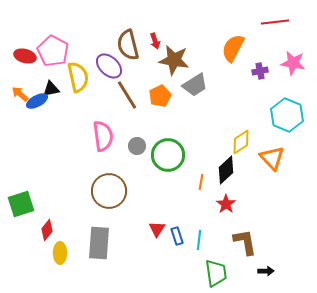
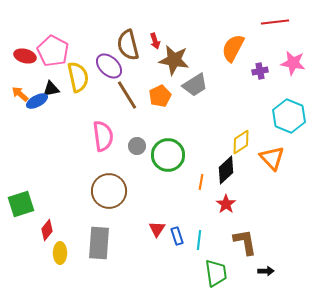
cyan hexagon: moved 2 px right, 1 px down
